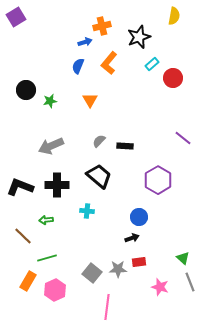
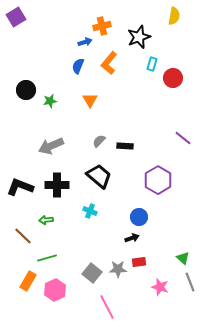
cyan rectangle: rotated 32 degrees counterclockwise
cyan cross: moved 3 px right; rotated 16 degrees clockwise
pink line: rotated 35 degrees counterclockwise
